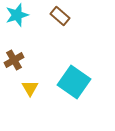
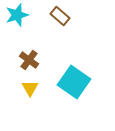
brown cross: moved 15 px right; rotated 24 degrees counterclockwise
